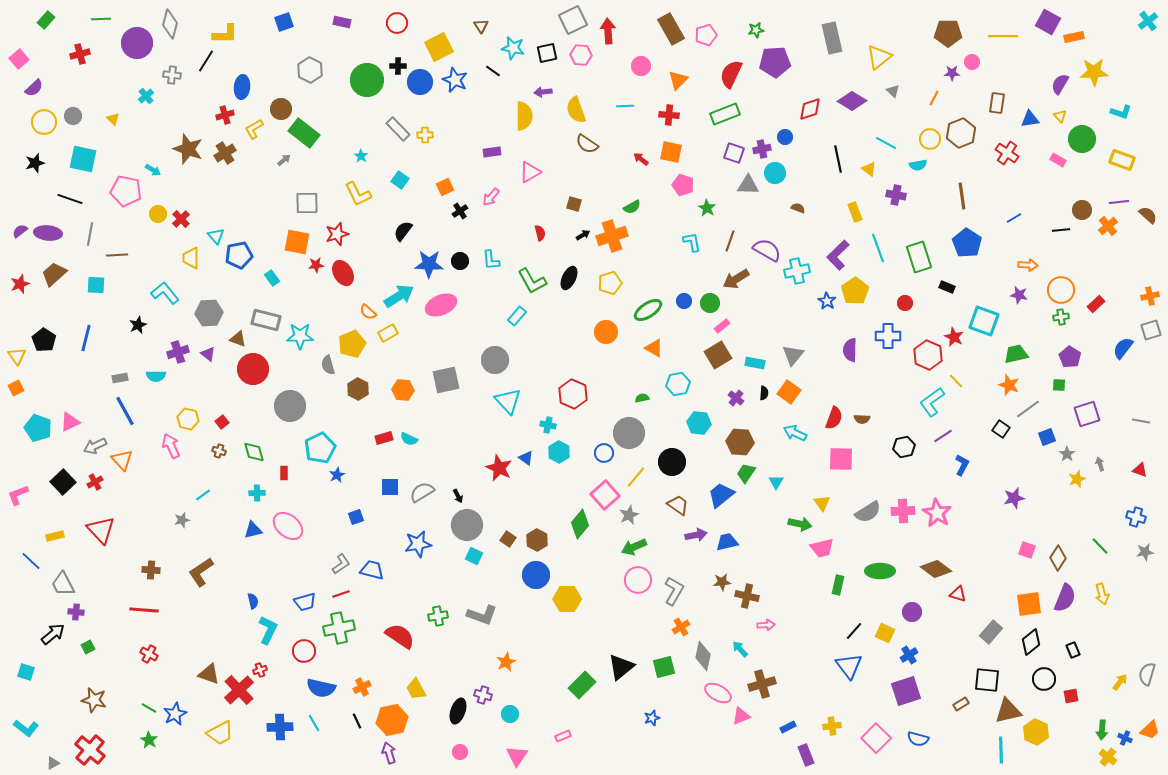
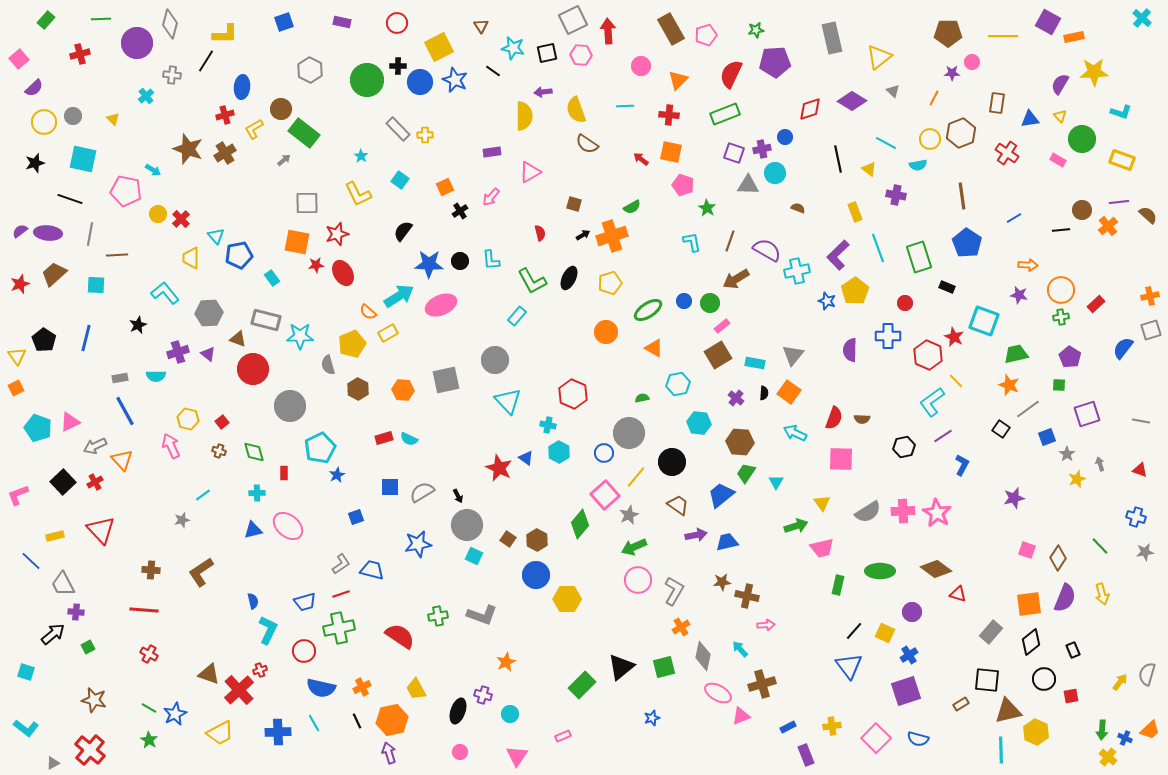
cyan cross at (1148, 21): moved 6 px left, 3 px up; rotated 12 degrees counterclockwise
blue star at (827, 301): rotated 12 degrees counterclockwise
green arrow at (800, 524): moved 4 px left, 2 px down; rotated 30 degrees counterclockwise
blue cross at (280, 727): moved 2 px left, 5 px down
